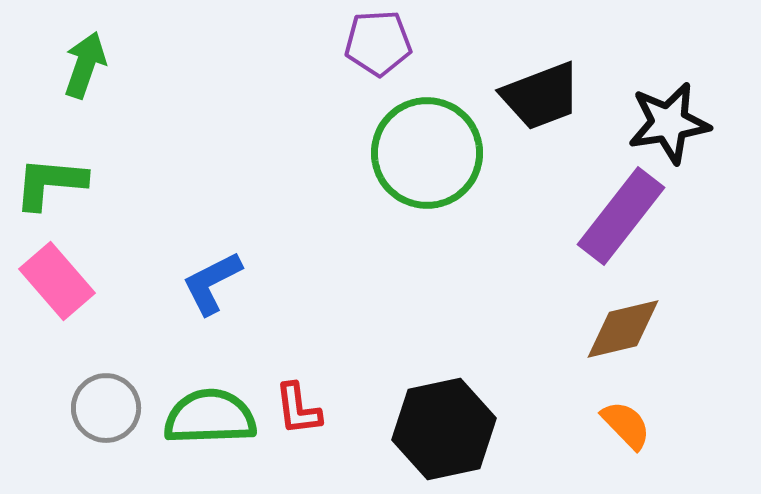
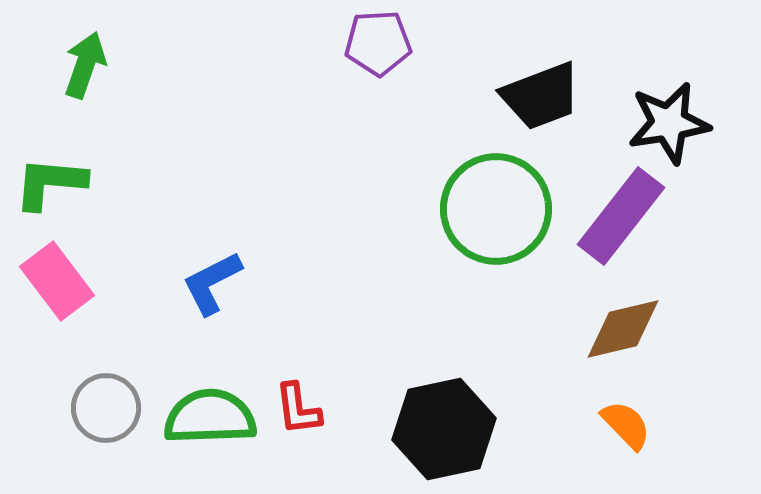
green circle: moved 69 px right, 56 px down
pink rectangle: rotated 4 degrees clockwise
